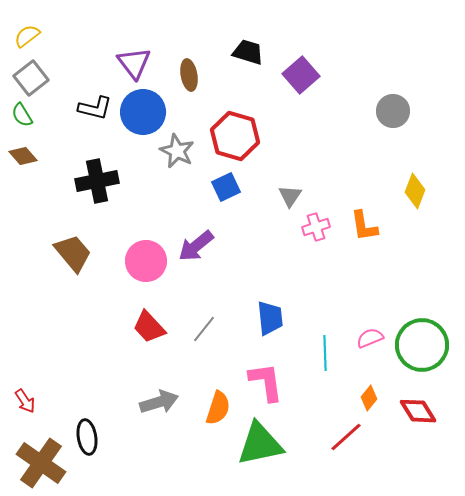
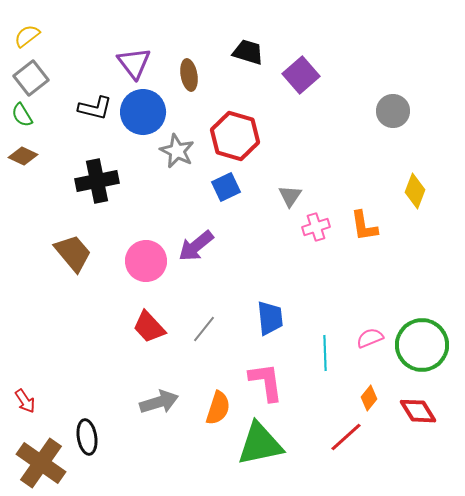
brown diamond: rotated 24 degrees counterclockwise
